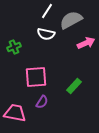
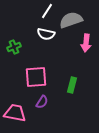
gray semicircle: rotated 10 degrees clockwise
pink arrow: rotated 120 degrees clockwise
green rectangle: moved 2 px left, 1 px up; rotated 28 degrees counterclockwise
